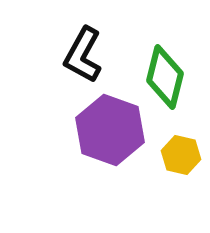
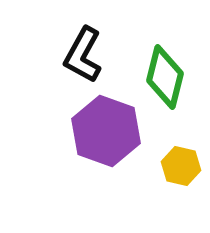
purple hexagon: moved 4 px left, 1 px down
yellow hexagon: moved 11 px down
